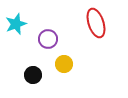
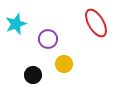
red ellipse: rotated 12 degrees counterclockwise
